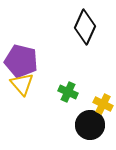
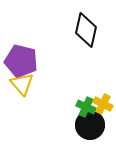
black diamond: moved 1 px right, 3 px down; rotated 12 degrees counterclockwise
green cross: moved 18 px right, 15 px down
